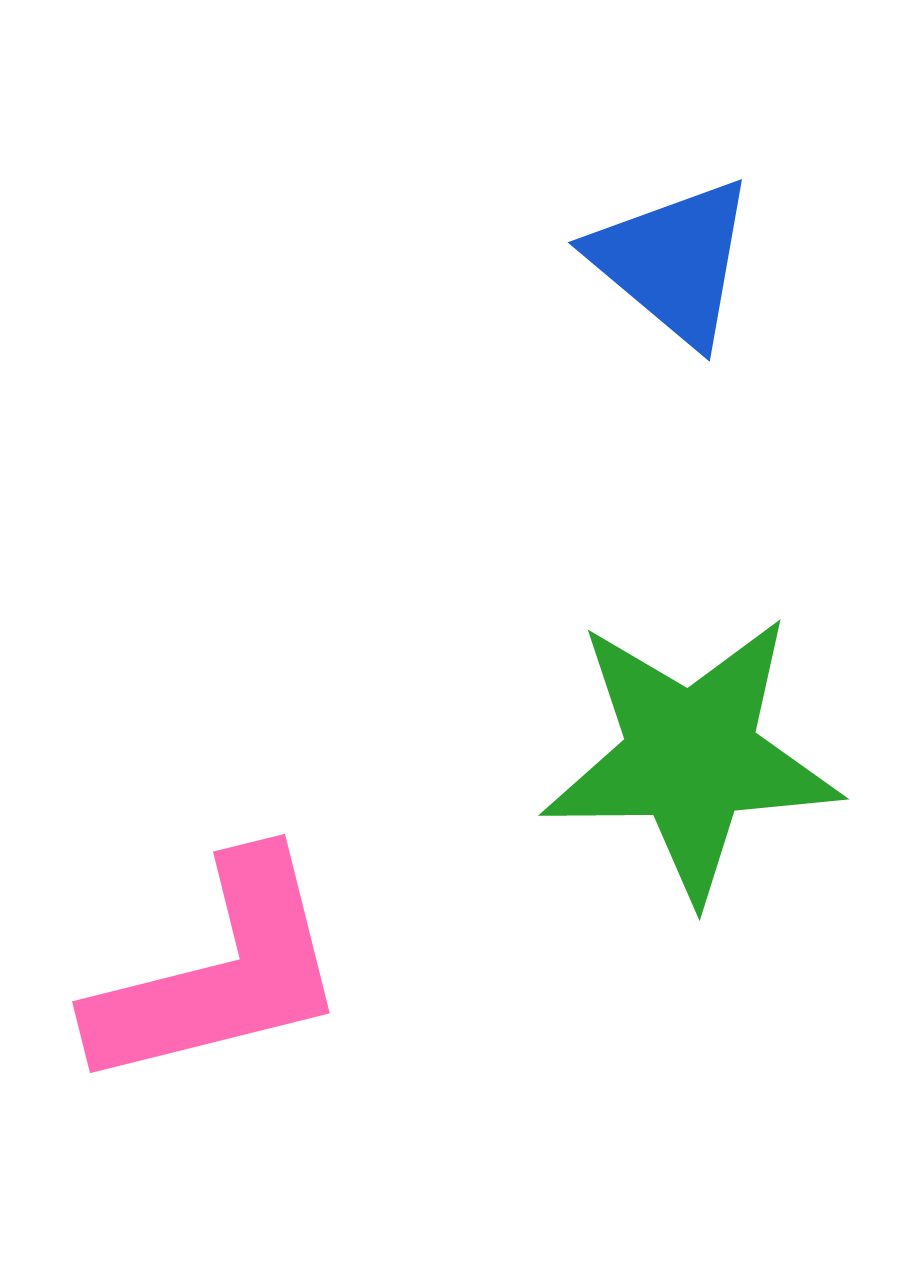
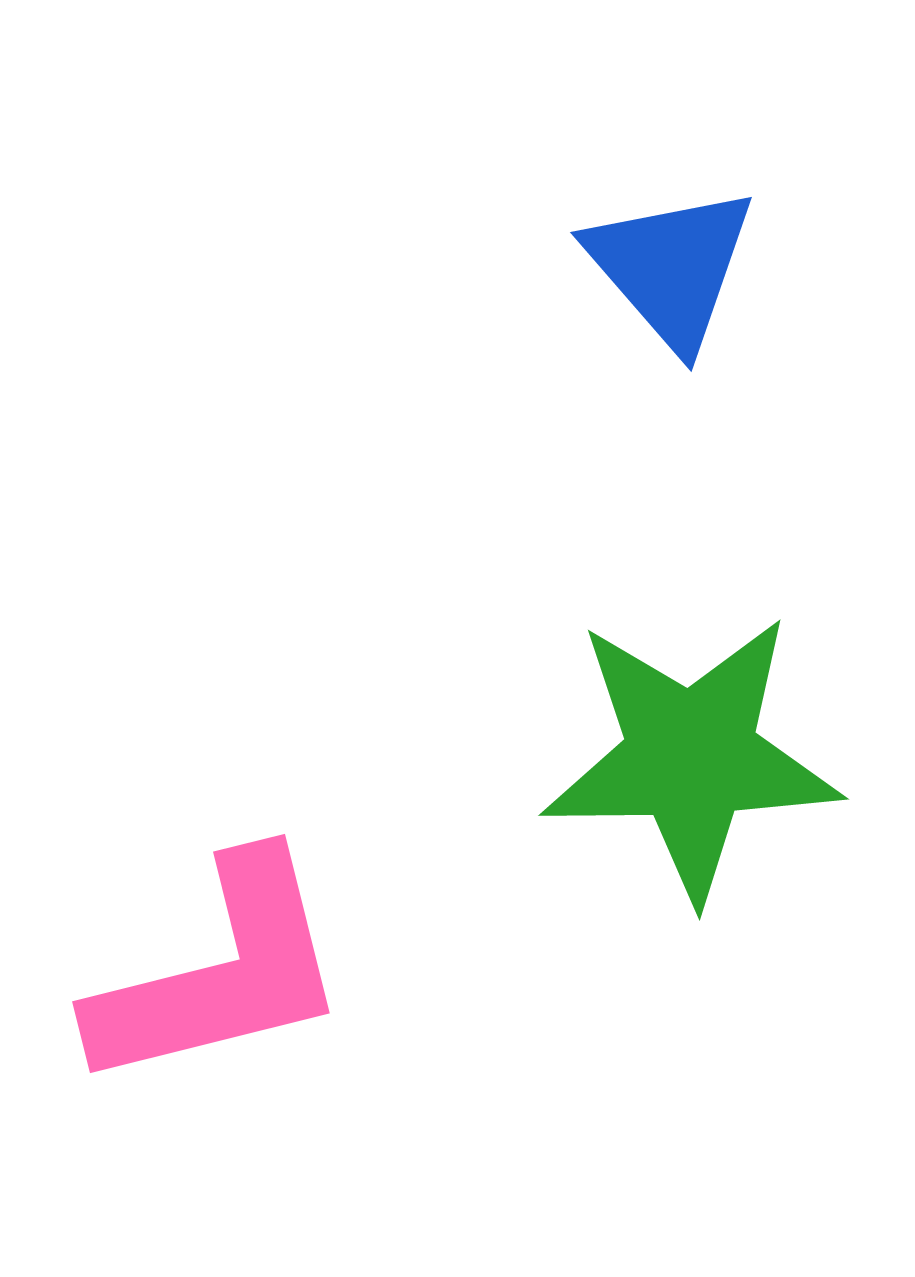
blue triangle: moved 2 px left, 6 px down; rotated 9 degrees clockwise
